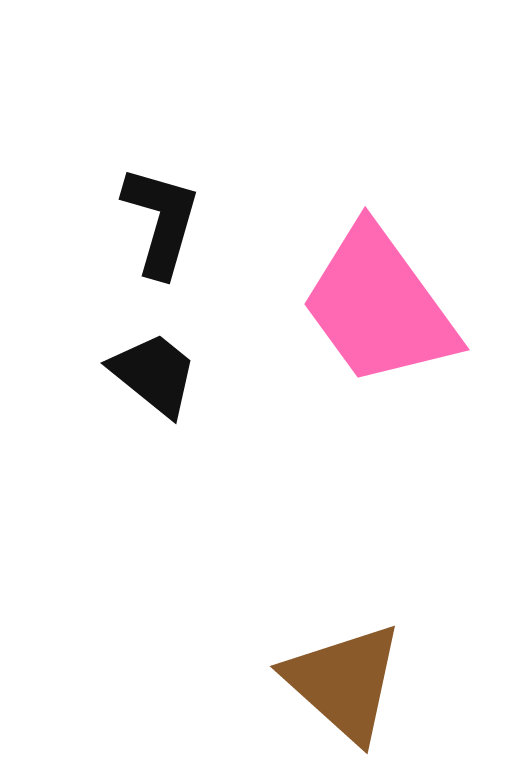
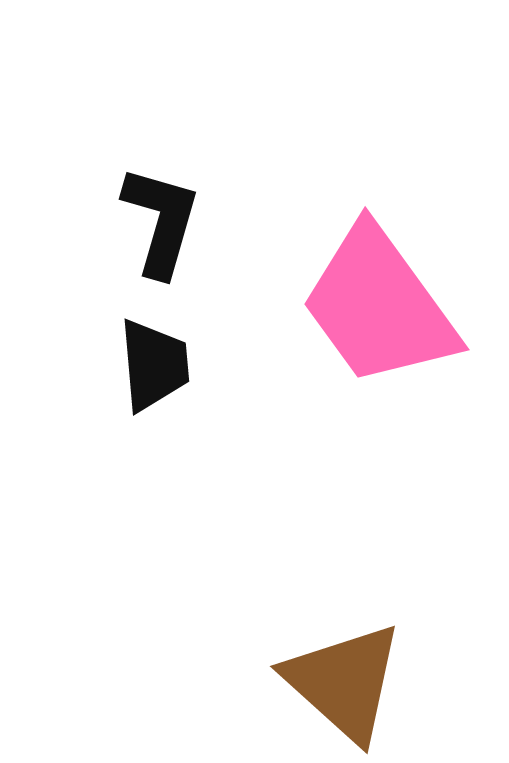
black trapezoid: moved 9 px up; rotated 46 degrees clockwise
